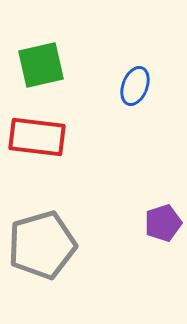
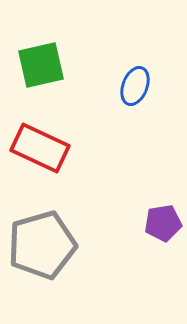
red rectangle: moved 3 px right, 11 px down; rotated 18 degrees clockwise
purple pentagon: rotated 9 degrees clockwise
